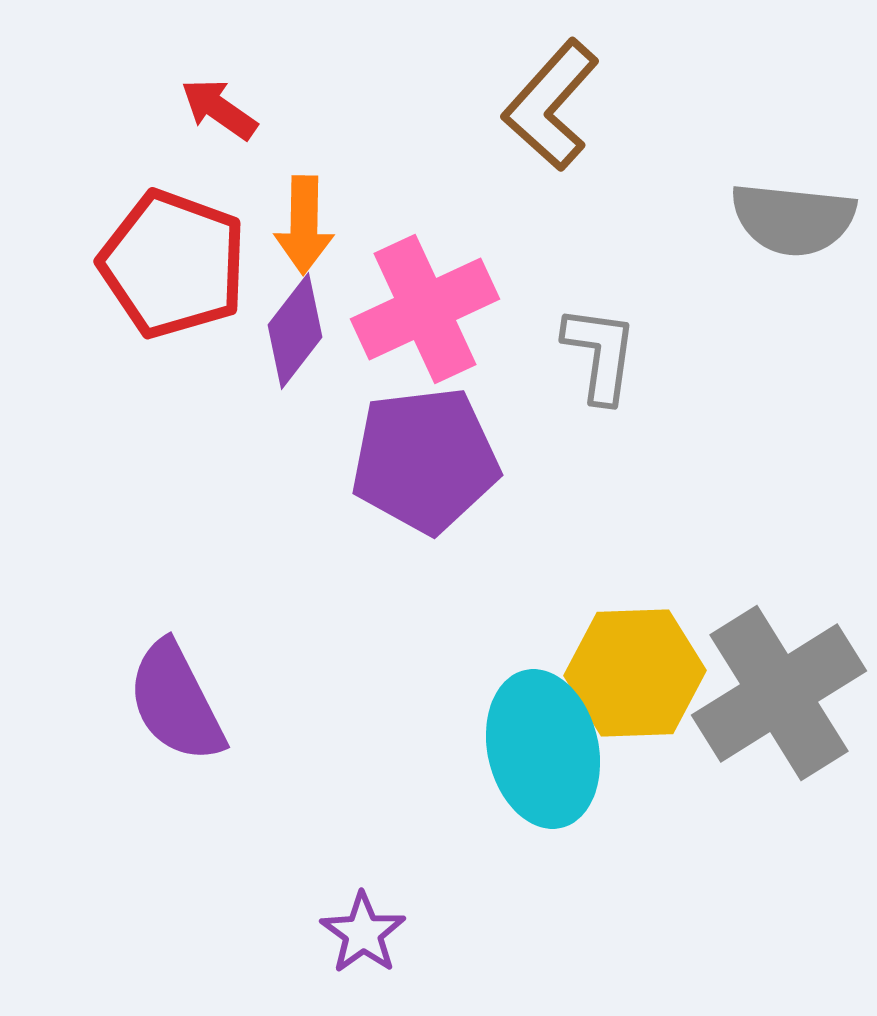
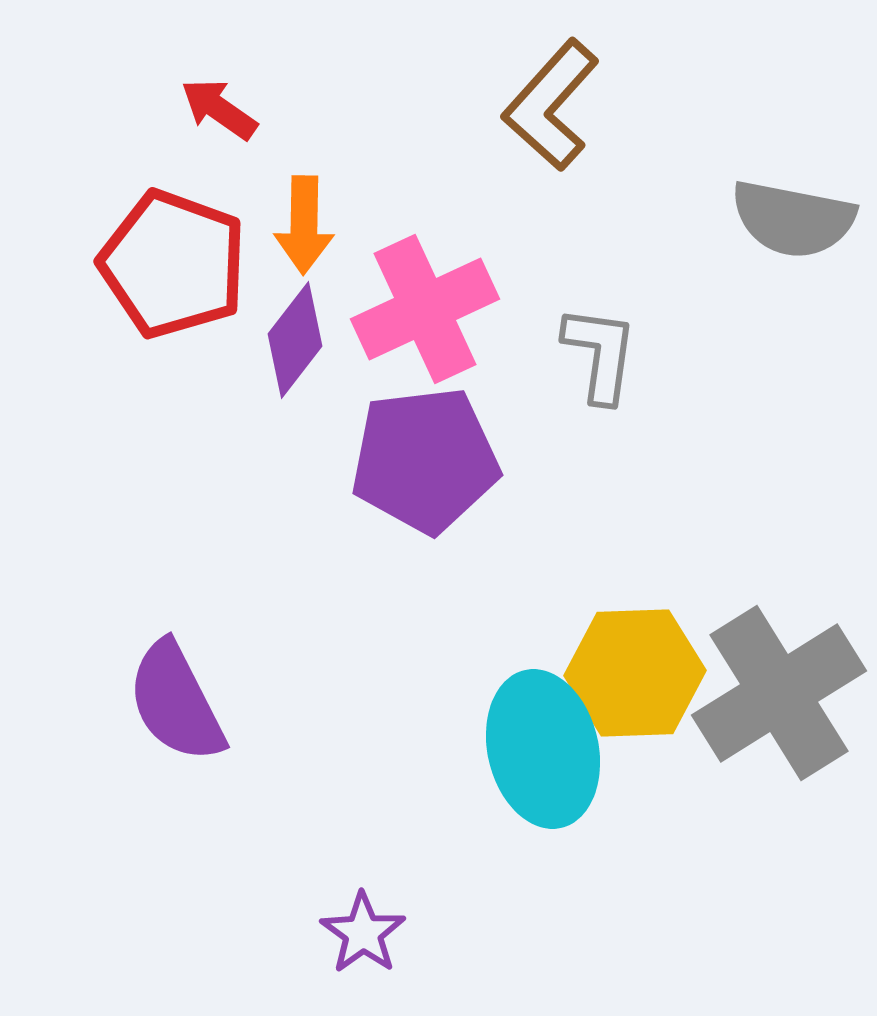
gray semicircle: rotated 5 degrees clockwise
purple diamond: moved 9 px down
